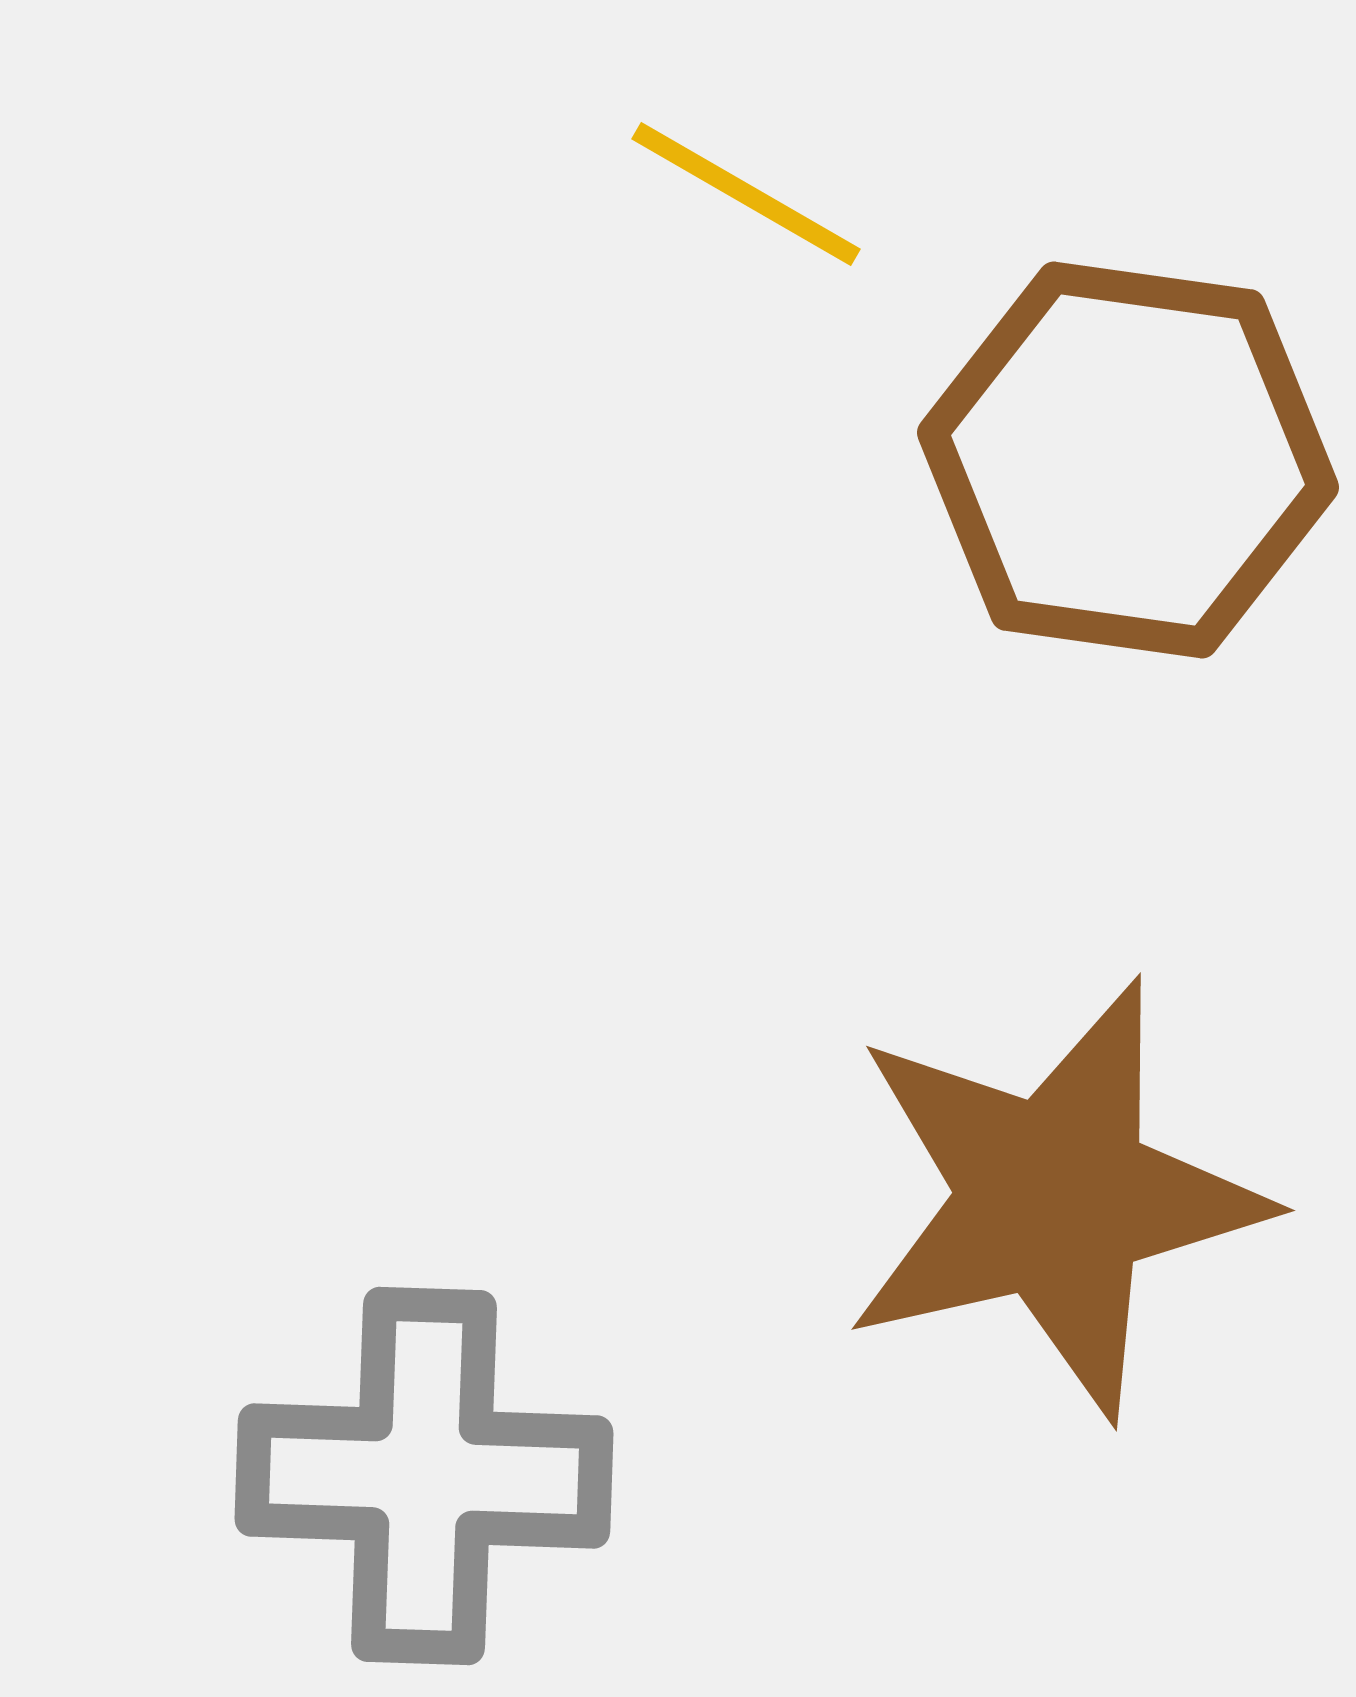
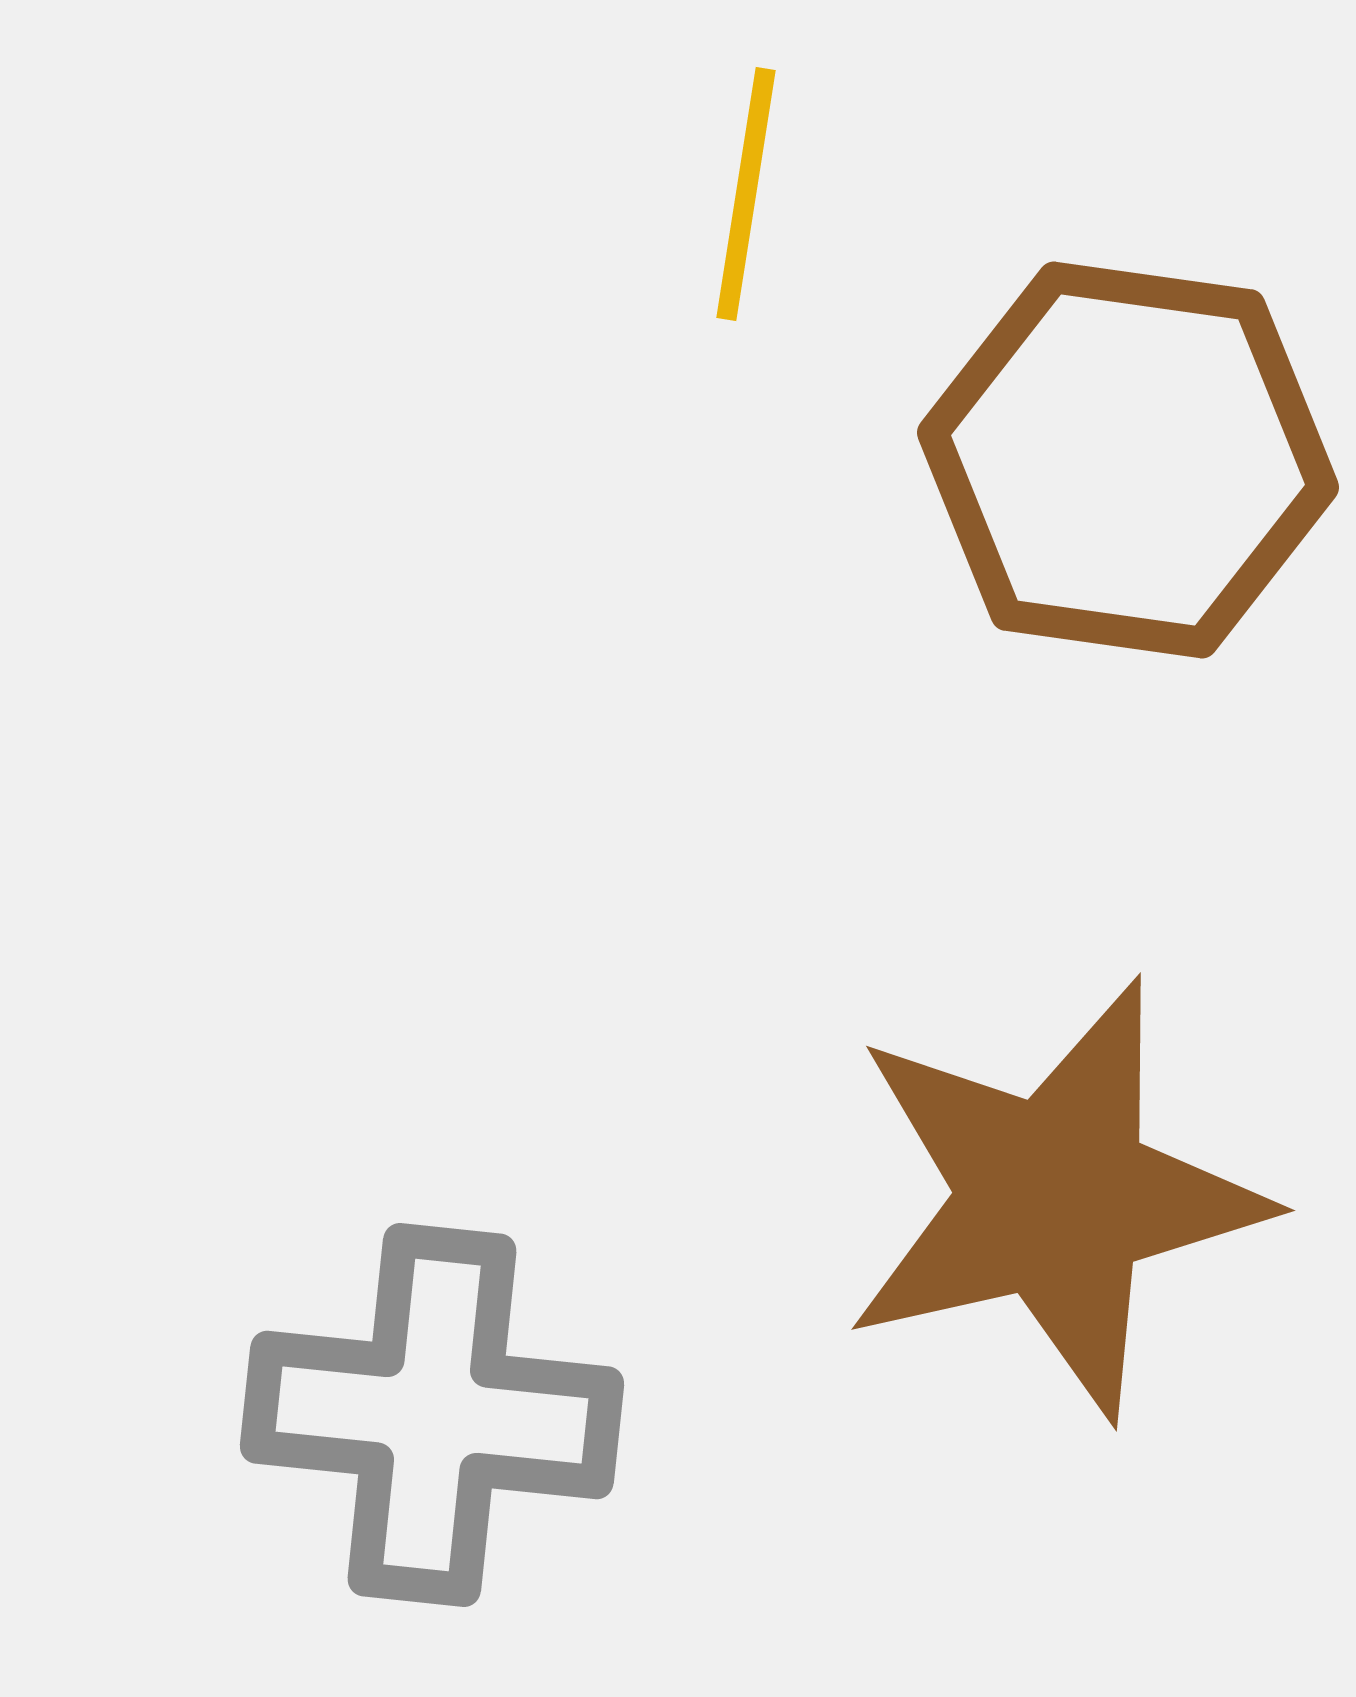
yellow line: rotated 69 degrees clockwise
gray cross: moved 8 px right, 61 px up; rotated 4 degrees clockwise
